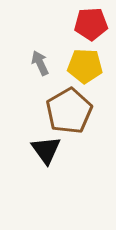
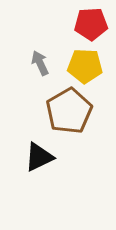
black triangle: moved 7 px left, 7 px down; rotated 40 degrees clockwise
